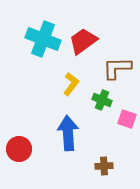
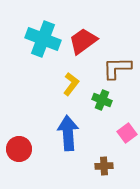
pink square: moved 14 px down; rotated 36 degrees clockwise
